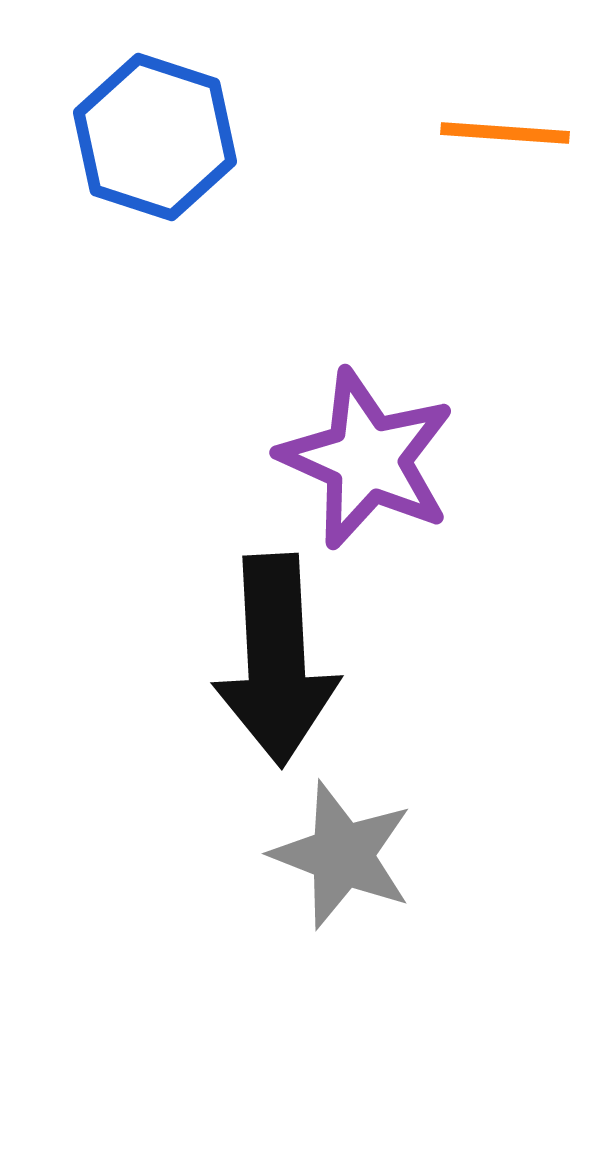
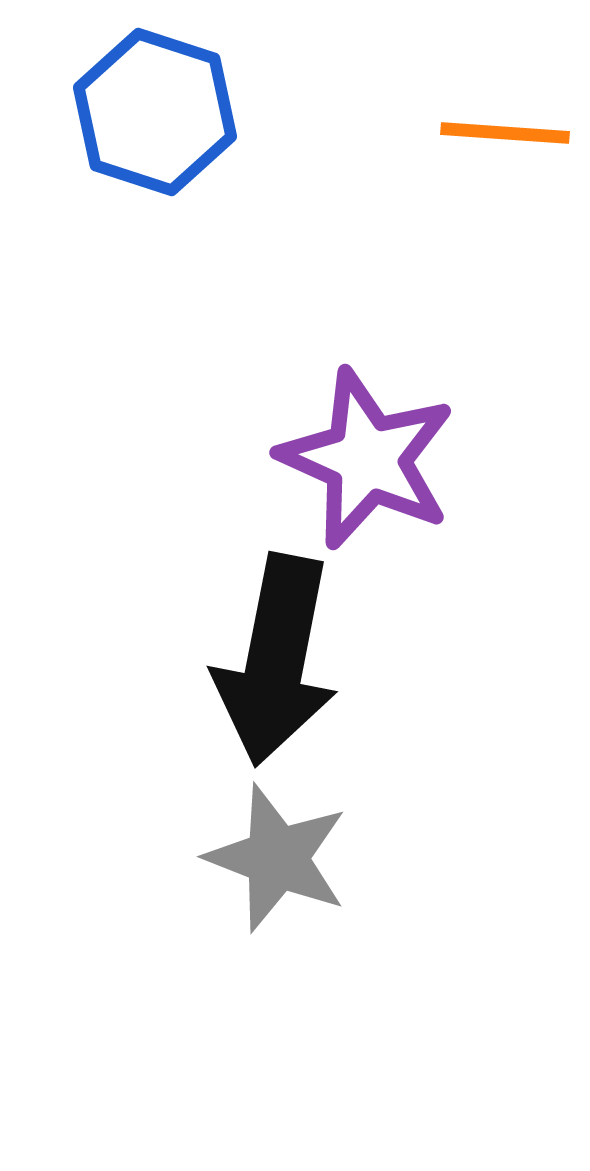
blue hexagon: moved 25 px up
black arrow: rotated 14 degrees clockwise
gray star: moved 65 px left, 3 px down
